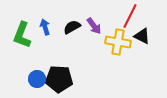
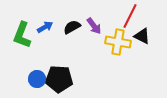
blue arrow: rotated 77 degrees clockwise
